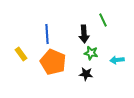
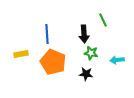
yellow rectangle: rotated 64 degrees counterclockwise
